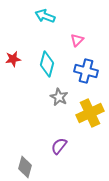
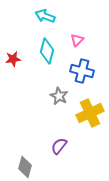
cyan diamond: moved 13 px up
blue cross: moved 4 px left
gray star: moved 1 px up
